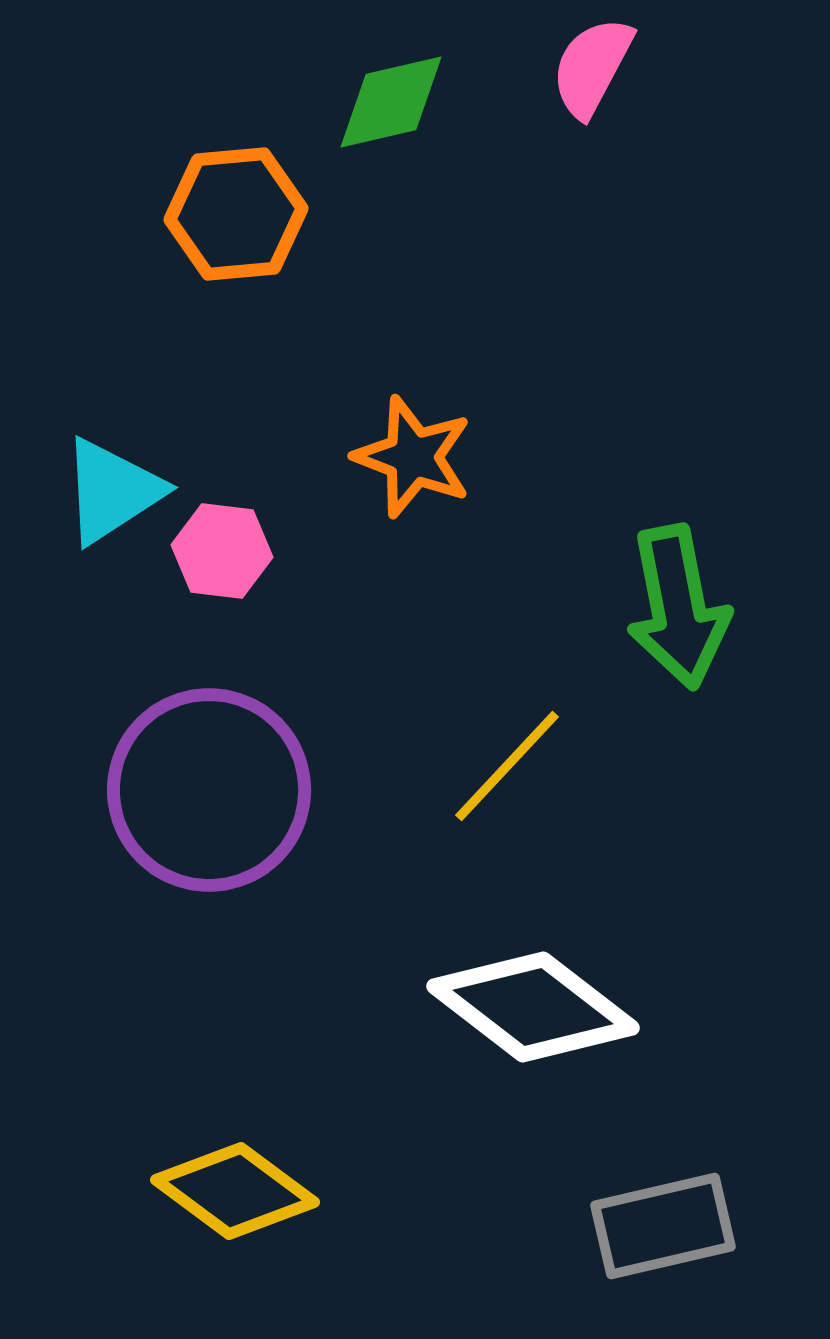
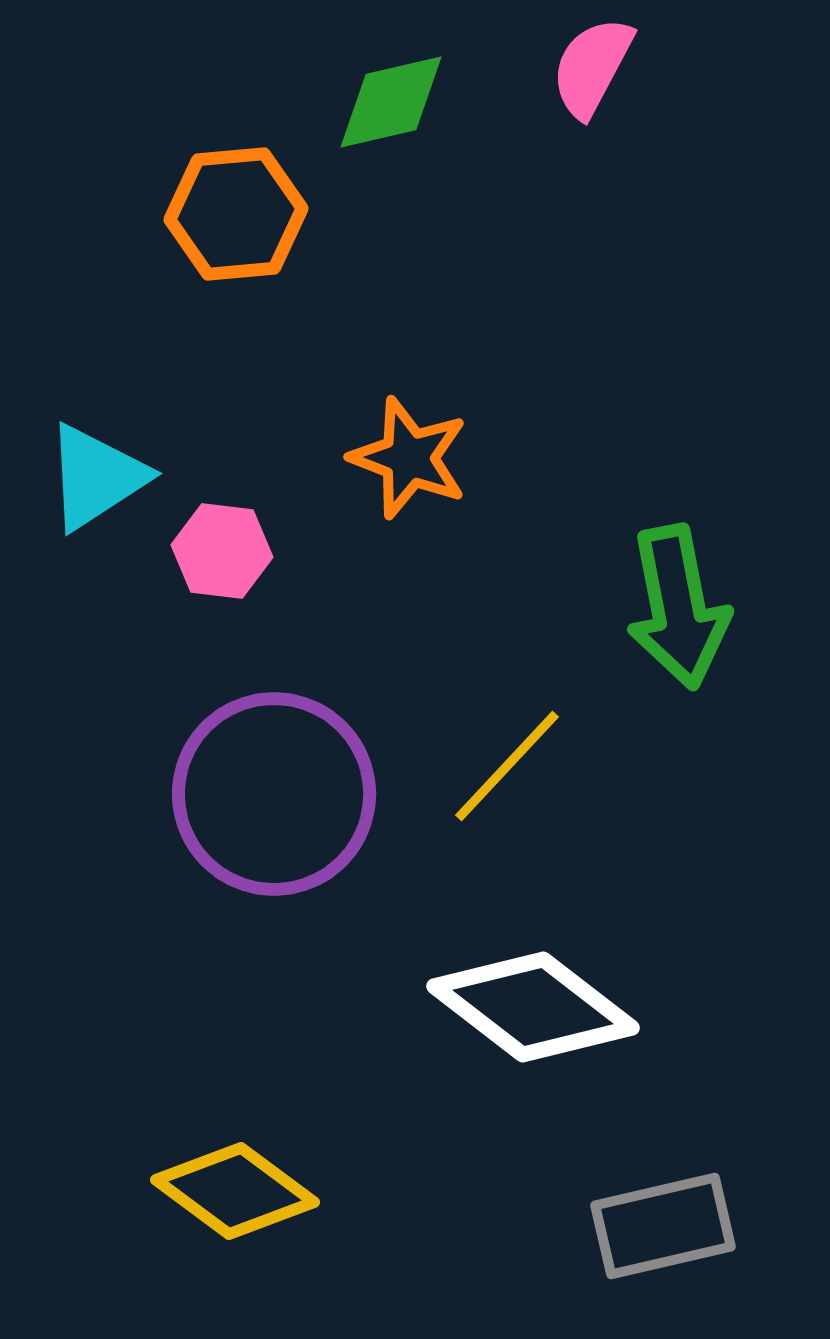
orange star: moved 4 px left, 1 px down
cyan triangle: moved 16 px left, 14 px up
purple circle: moved 65 px right, 4 px down
